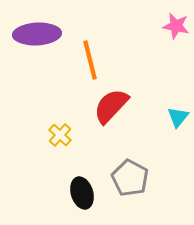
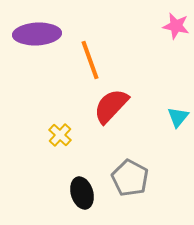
orange line: rotated 6 degrees counterclockwise
